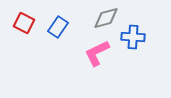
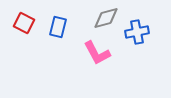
blue rectangle: rotated 20 degrees counterclockwise
blue cross: moved 4 px right, 5 px up; rotated 15 degrees counterclockwise
pink L-shape: rotated 92 degrees counterclockwise
